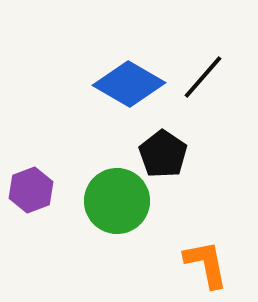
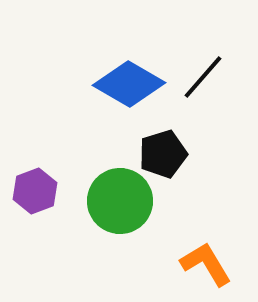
black pentagon: rotated 21 degrees clockwise
purple hexagon: moved 4 px right, 1 px down
green circle: moved 3 px right
orange L-shape: rotated 20 degrees counterclockwise
